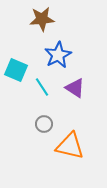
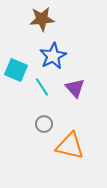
blue star: moved 5 px left, 1 px down
purple triangle: rotated 15 degrees clockwise
